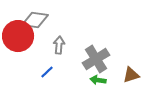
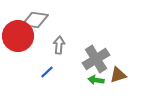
brown triangle: moved 13 px left
green arrow: moved 2 px left
